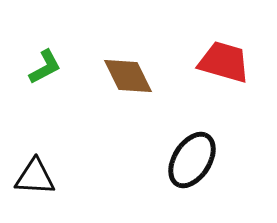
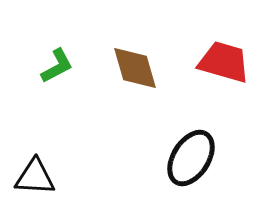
green L-shape: moved 12 px right, 1 px up
brown diamond: moved 7 px right, 8 px up; rotated 10 degrees clockwise
black ellipse: moved 1 px left, 2 px up
